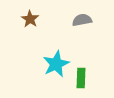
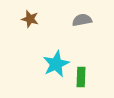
brown star: rotated 18 degrees counterclockwise
green rectangle: moved 1 px up
